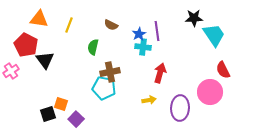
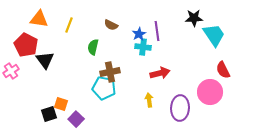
red arrow: rotated 60 degrees clockwise
yellow arrow: rotated 88 degrees counterclockwise
black square: moved 1 px right
